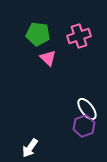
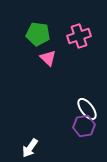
purple hexagon: rotated 10 degrees clockwise
